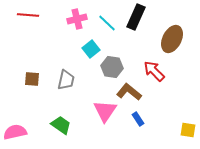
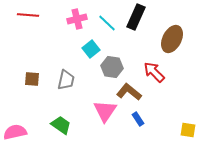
red arrow: moved 1 px down
